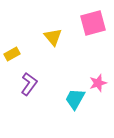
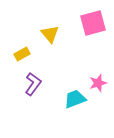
yellow triangle: moved 3 px left, 3 px up
yellow rectangle: moved 10 px right
purple L-shape: moved 4 px right
cyan trapezoid: rotated 40 degrees clockwise
